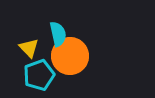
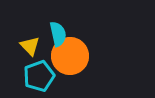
yellow triangle: moved 1 px right, 2 px up
cyan pentagon: moved 1 px down
